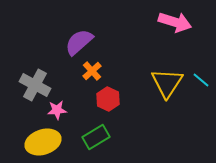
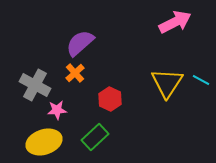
pink arrow: rotated 44 degrees counterclockwise
purple semicircle: moved 1 px right, 1 px down
orange cross: moved 17 px left, 2 px down
cyan line: rotated 12 degrees counterclockwise
red hexagon: moved 2 px right
green rectangle: moved 1 px left; rotated 12 degrees counterclockwise
yellow ellipse: moved 1 px right
